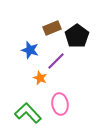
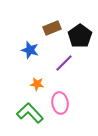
black pentagon: moved 3 px right
purple line: moved 8 px right, 2 px down
orange star: moved 3 px left, 6 px down; rotated 16 degrees counterclockwise
pink ellipse: moved 1 px up
green L-shape: moved 2 px right
